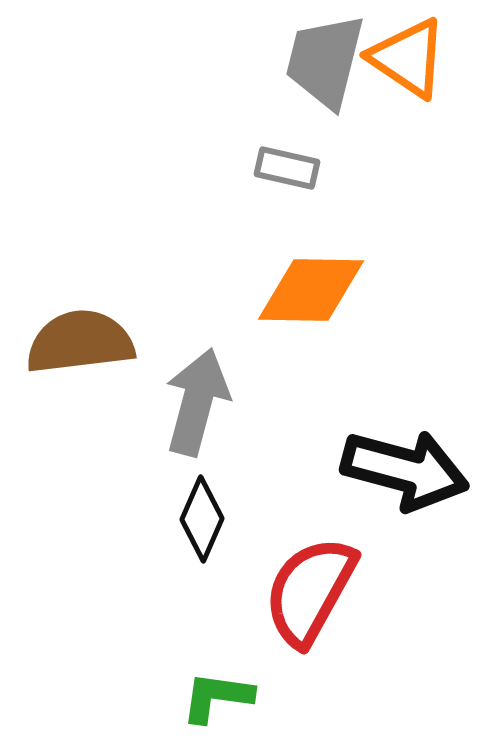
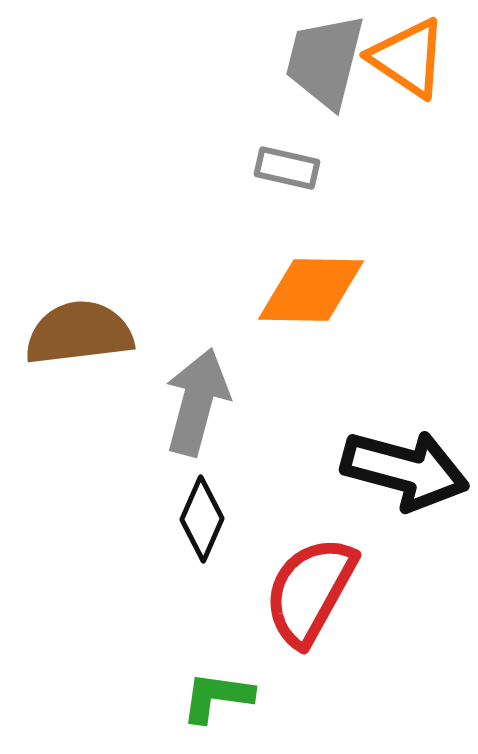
brown semicircle: moved 1 px left, 9 px up
